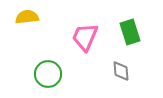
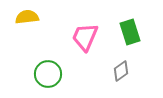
gray diamond: rotated 60 degrees clockwise
